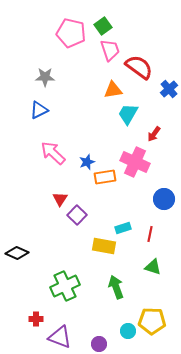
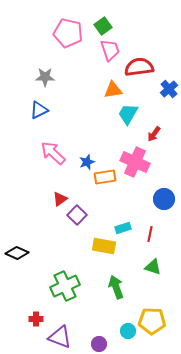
pink pentagon: moved 3 px left
red semicircle: rotated 44 degrees counterclockwise
red triangle: rotated 21 degrees clockwise
